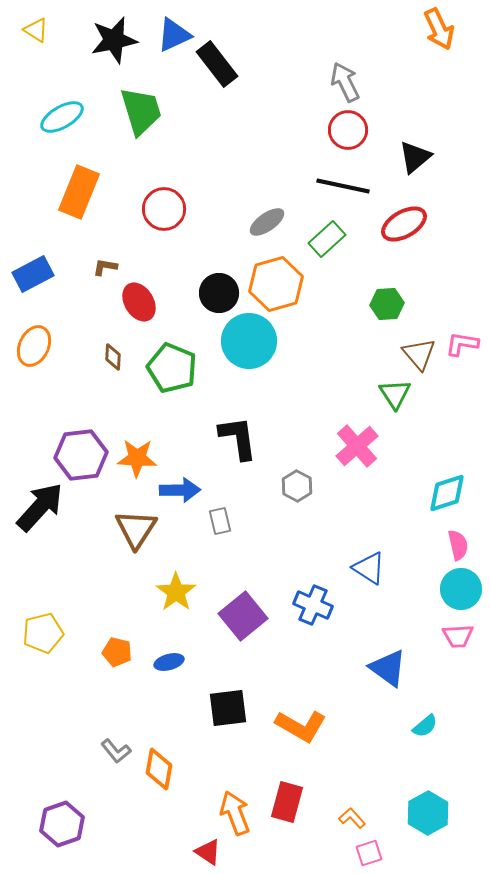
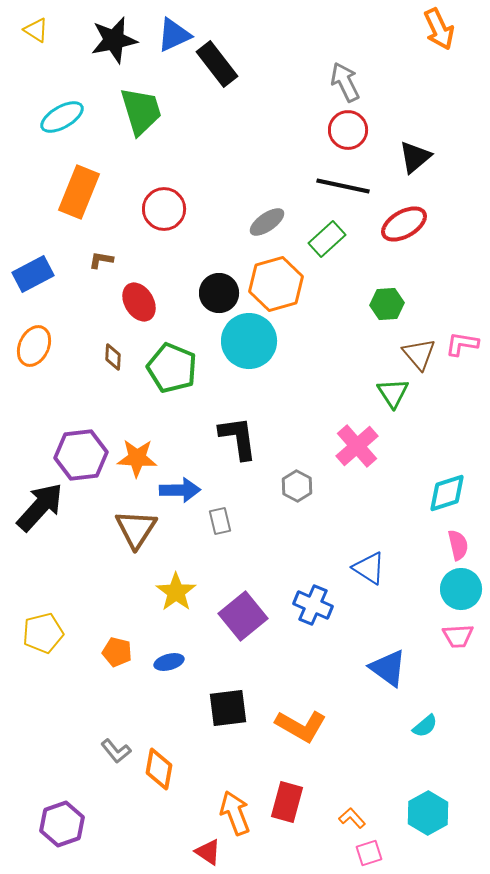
brown L-shape at (105, 267): moved 4 px left, 7 px up
green triangle at (395, 394): moved 2 px left, 1 px up
